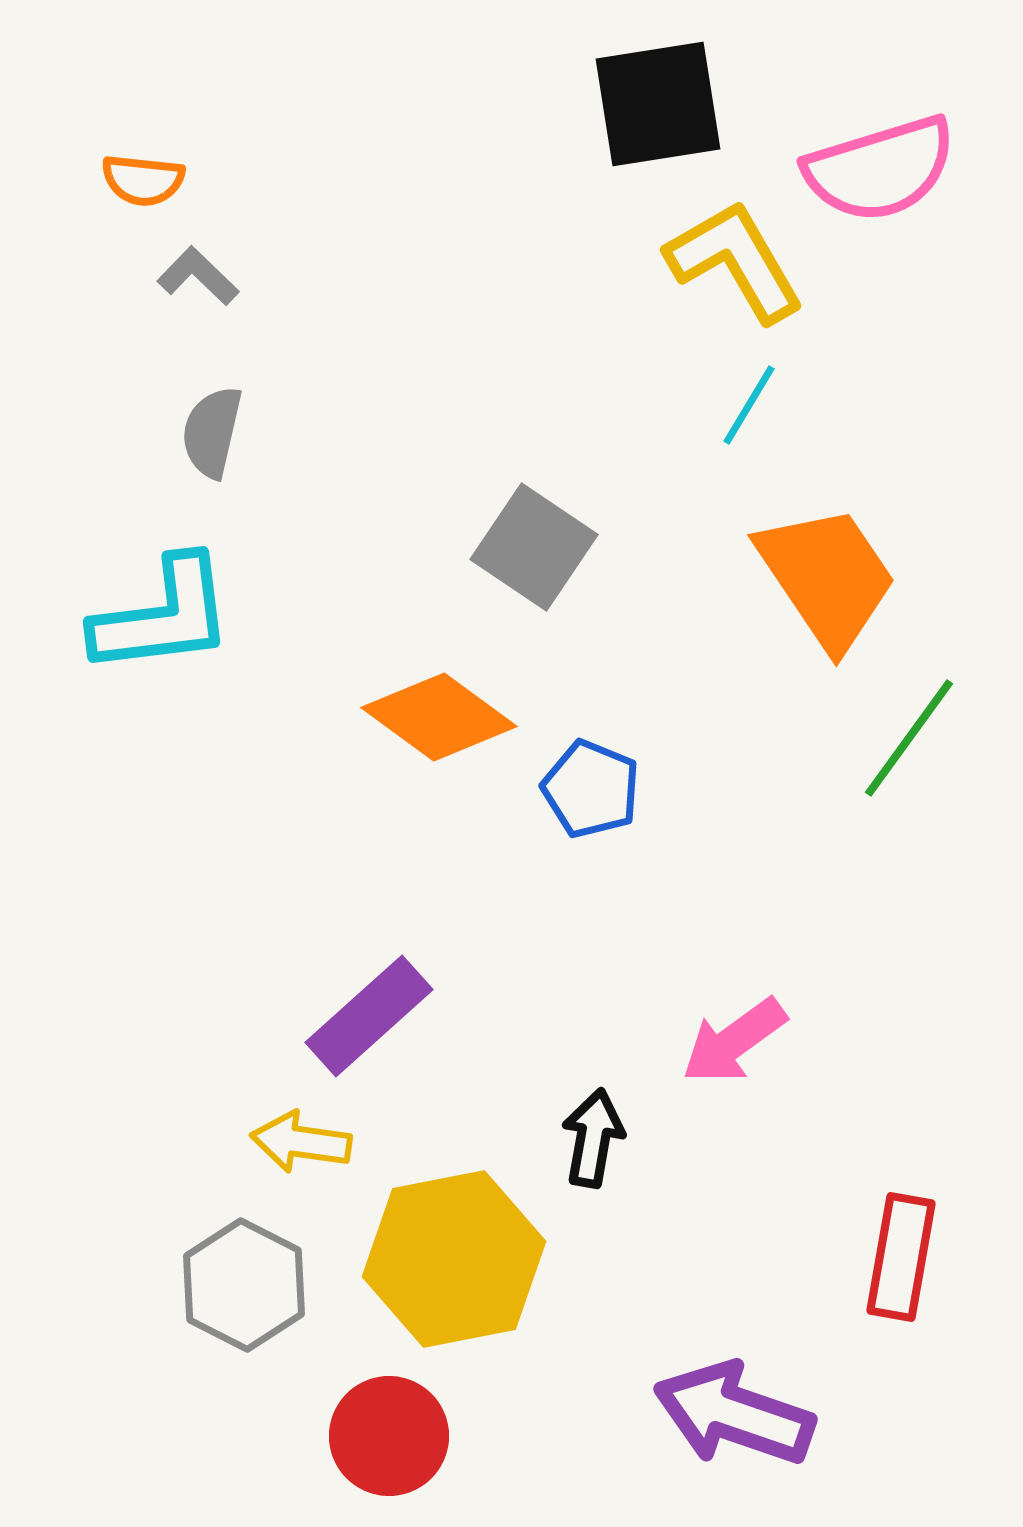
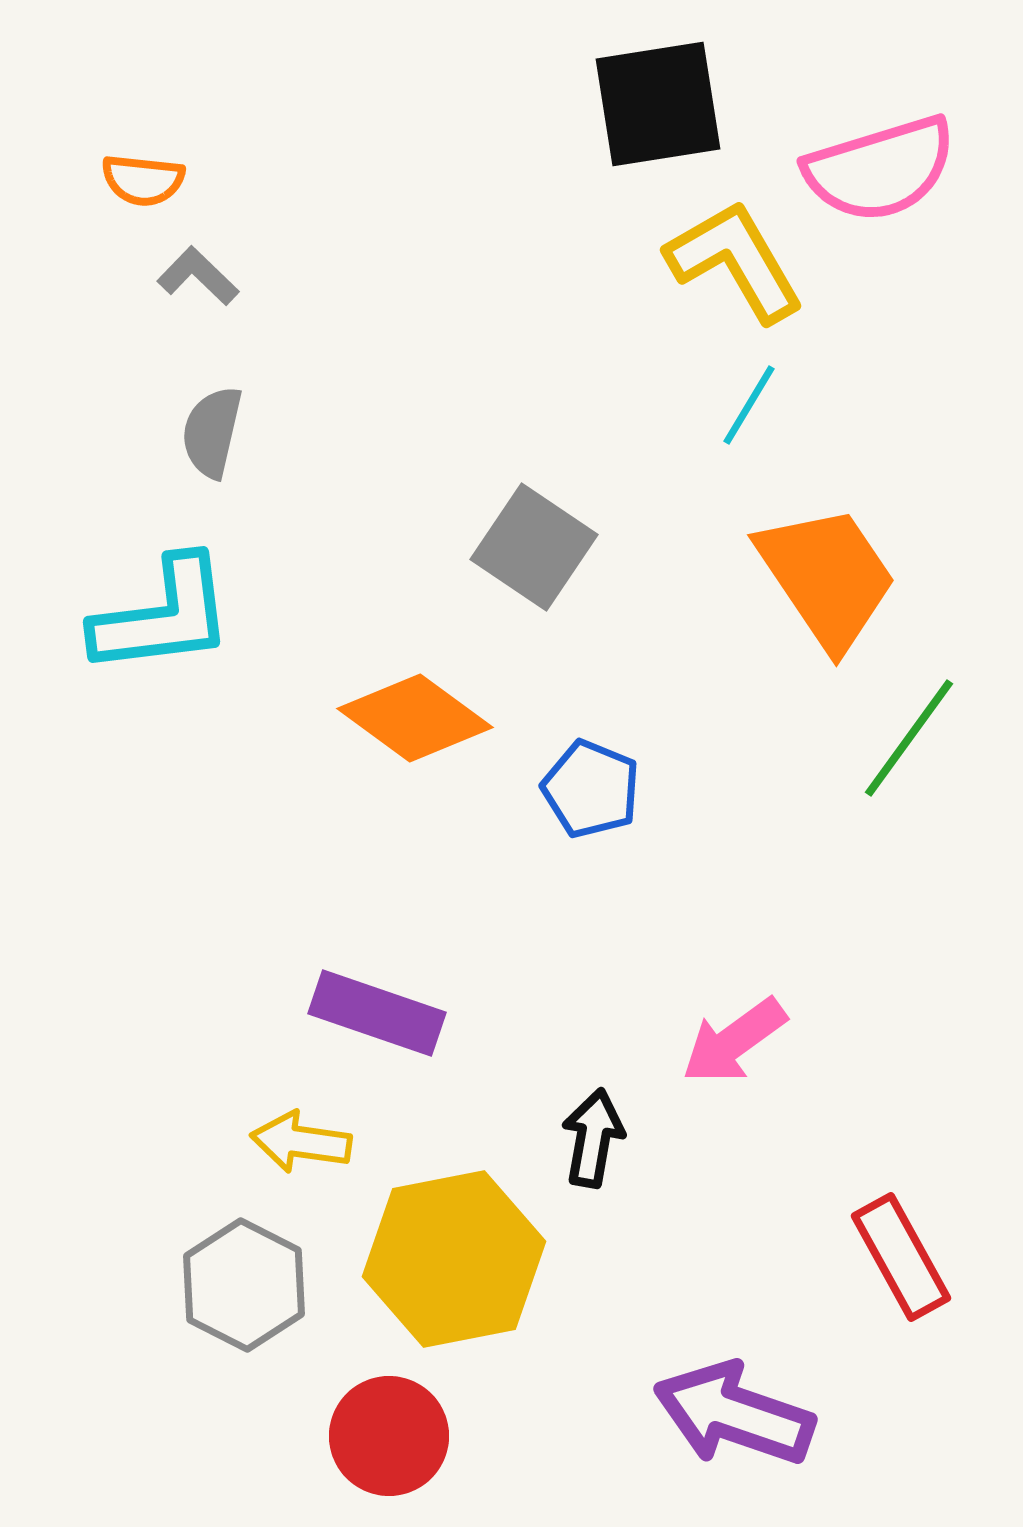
orange diamond: moved 24 px left, 1 px down
purple rectangle: moved 8 px right, 3 px up; rotated 61 degrees clockwise
red rectangle: rotated 39 degrees counterclockwise
